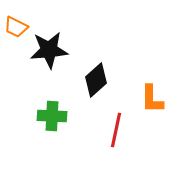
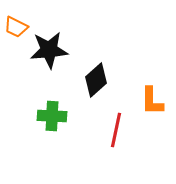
orange L-shape: moved 2 px down
